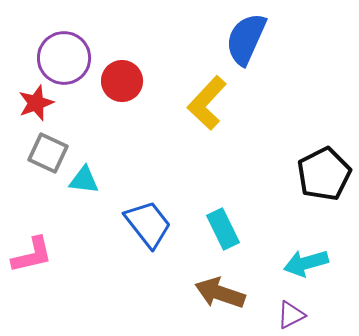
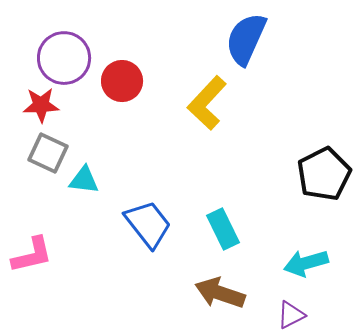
red star: moved 5 px right, 2 px down; rotated 18 degrees clockwise
